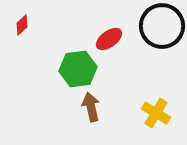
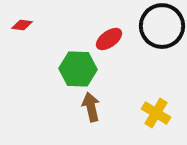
red diamond: rotated 50 degrees clockwise
green hexagon: rotated 9 degrees clockwise
